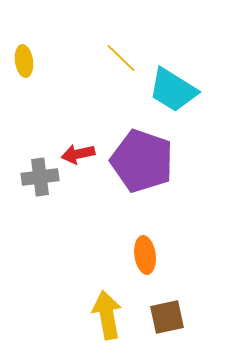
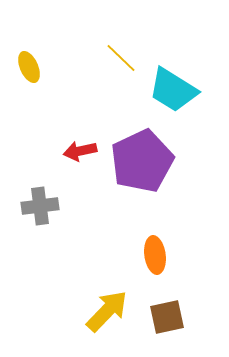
yellow ellipse: moved 5 px right, 6 px down; rotated 16 degrees counterclockwise
red arrow: moved 2 px right, 3 px up
purple pentagon: rotated 28 degrees clockwise
gray cross: moved 29 px down
orange ellipse: moved 10 px right
yellow arrow: moved 4 px up; rotated 54 degrees clockwise
